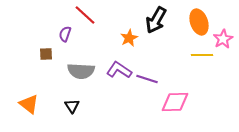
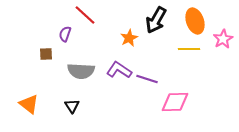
orange ellipse: moved 4 px left, 1 px up
yellow line: moved 13 px left, 6 px up
